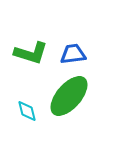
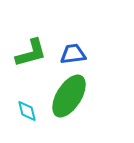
green L-shape: rotated 32 degrees counterclockwise
green ellipse: rotated 9 degrees counterclockwise
